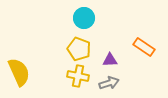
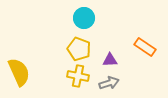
orange rectangle: moved 1 px right
